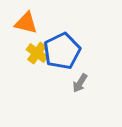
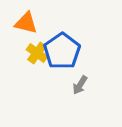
blue pentagon: rotated 9 degrees counterclockwise
gray arrow: moved 2 px down
